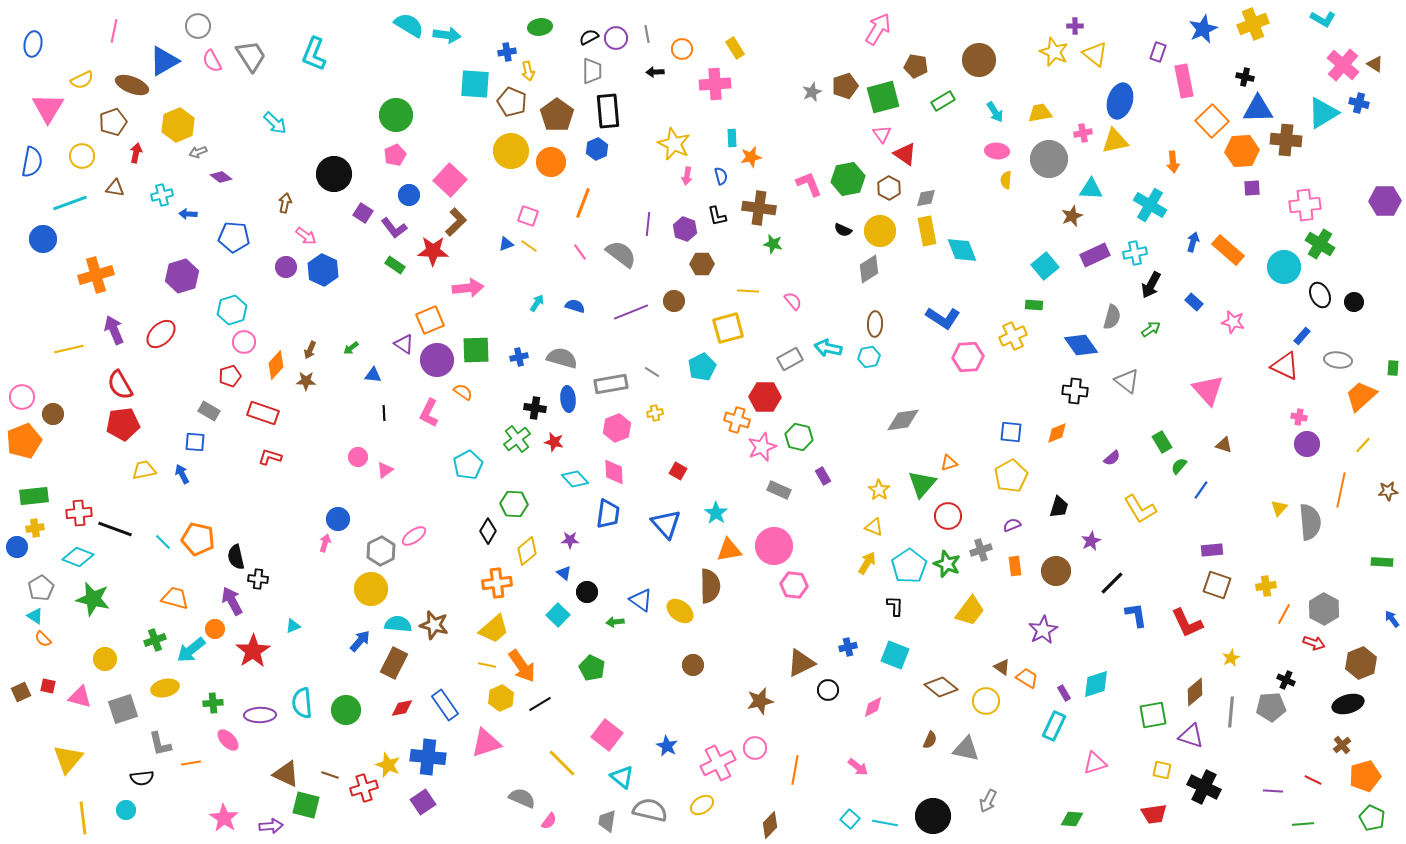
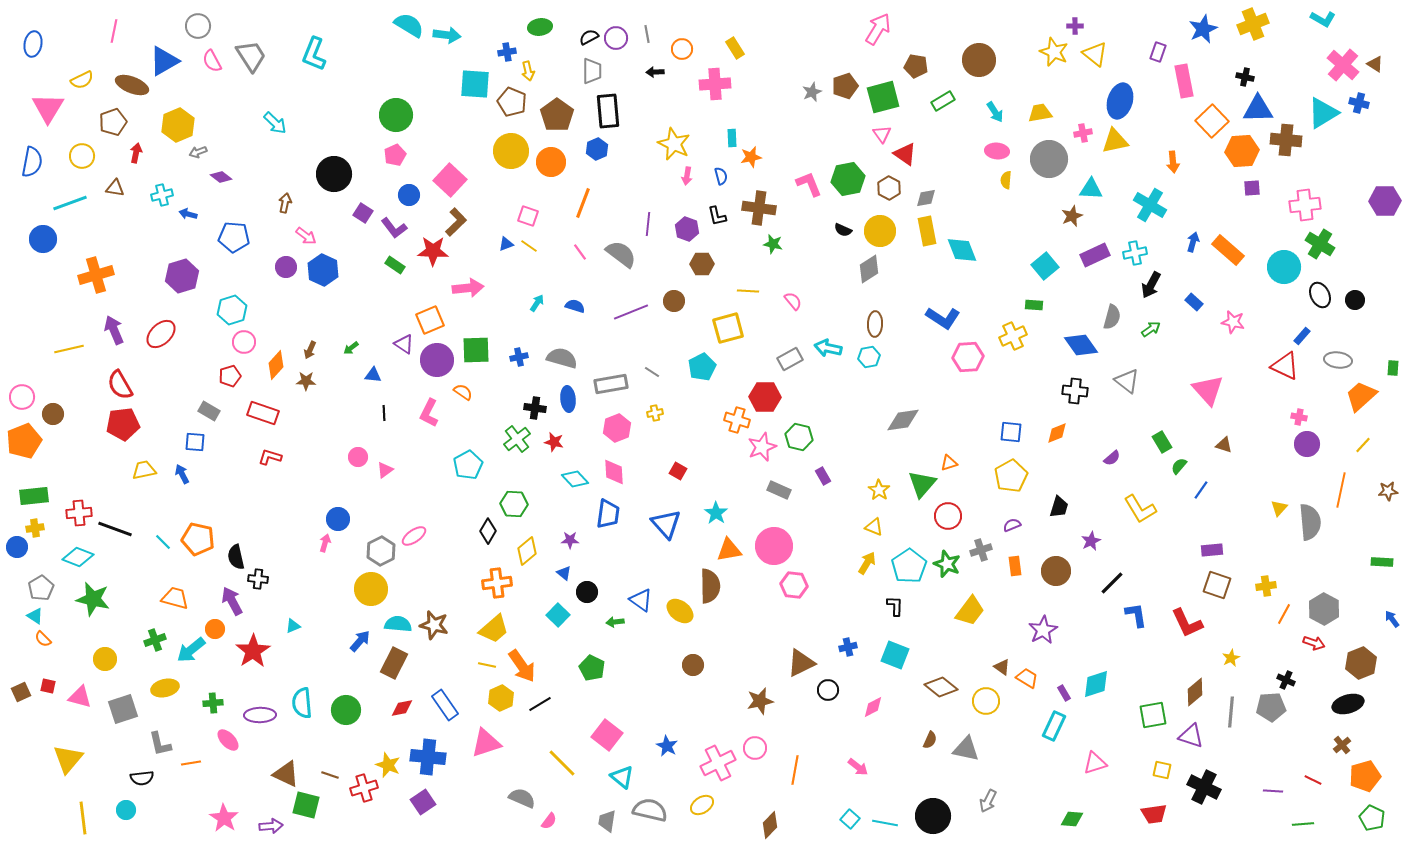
blue arrow at (188, 214): rotated 12 degrees clockwise
purple hexagon at (685, 229): moved 2 px right
black circle at (1354, 302): moved 1 px right, 2 px up
